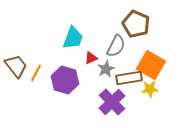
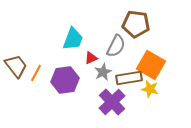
brown pentagon: rotated 16 degrees counterclockwise
cyan trapezoid: moved 1 px down
gray star: moved 3 px left, 3 px down
purple hexagon: rotated 24 degrees counterclockwise
yellow star: rotated 18 degrees clockwise
